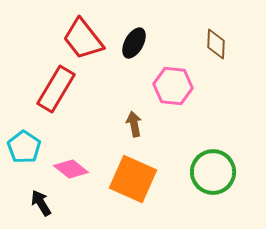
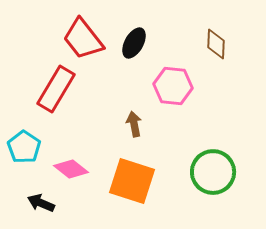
orange square: moved 1 px left, 2 px down; rotated 6 degrees counterclockwise
black arrow: rotated 36 degrees counterclockwise
